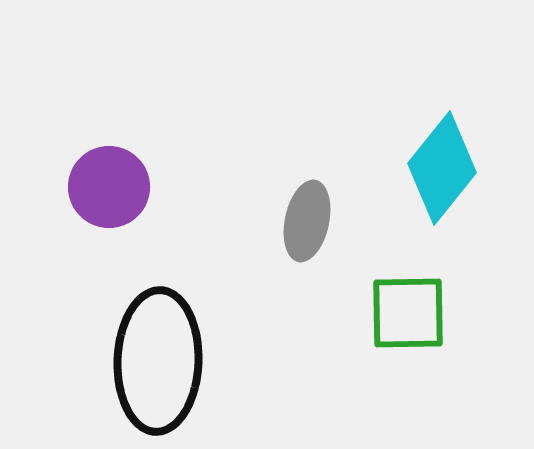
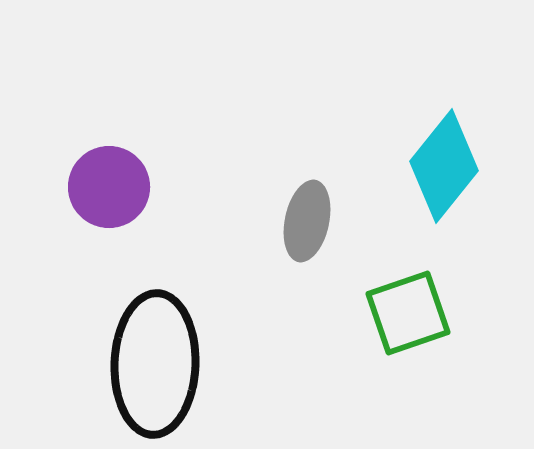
cyan diamond: moved 2 px right, 2 px up
green square: rotated 18 degrees counterclockwise
black ellipse: moved 3 px left, 3 px down
